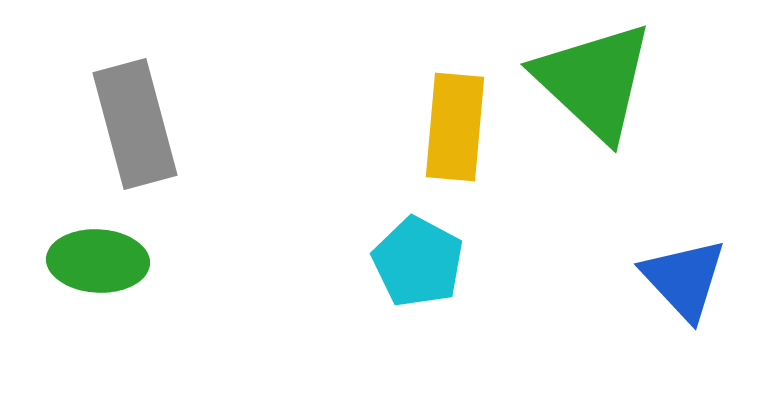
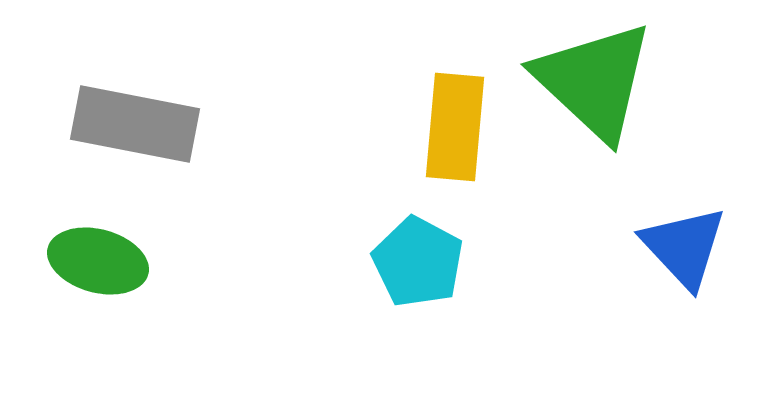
gray rectangle: rotated 64 degrees counterclockwise
green ellipse: rotated 12 degrees clockwise
blue triangle: moved 32 px up
